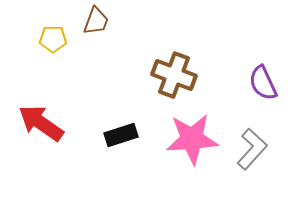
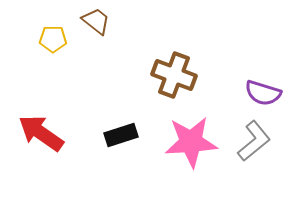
brown trapezoid: rotated 72 degrees counterclockwise
purple semicircle: moved 10 px down; rotated 48 degrees counterclockwise
red arrow: moved 10 px down
pink star: moved 1 px left, 3 px down
gray L-shape: moved 2 px right, 8 px up; rotated 9 degrees clockwise
